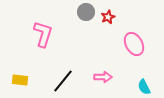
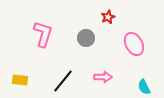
gray circle: moved 26 px down
